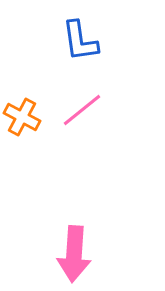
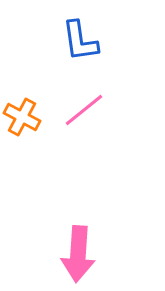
pink line: moved 2 px right
pink arrow: moved 4 px right
